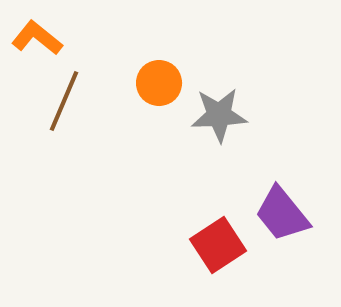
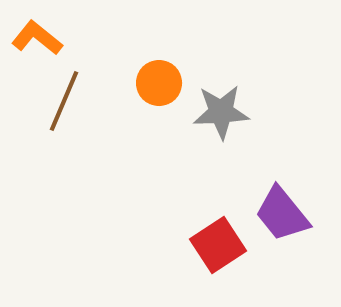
gray star: moved 2 px right, 3 px up
